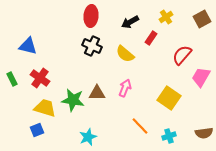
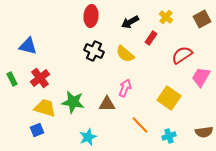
yellow cross: rotated 16 degrees counterclockwise
black cross: moved 2 px right, 5 px down
red semicircle: rotated 15 degrees clockwise
red cross: rotated 18 degrees clockwise
brown triangle: moved 10 px right, 11 px down
green star: moved 2 px down
orange line: moved 1 px up
brown semicircle: moved 1 px up
